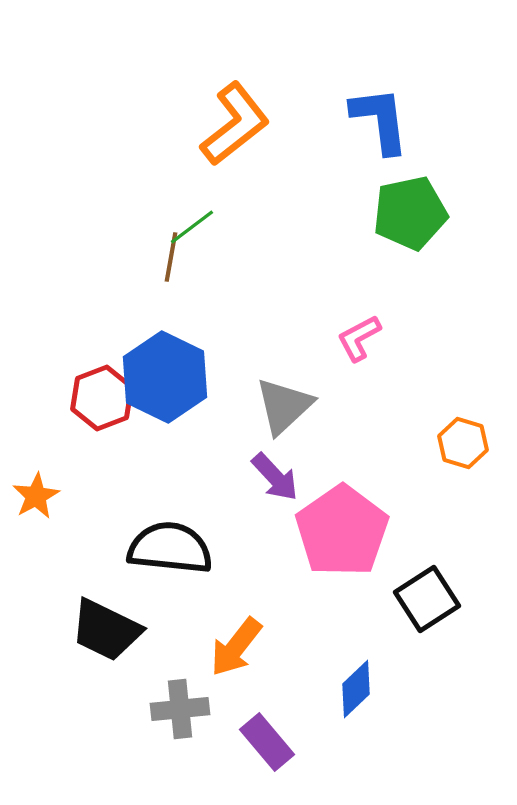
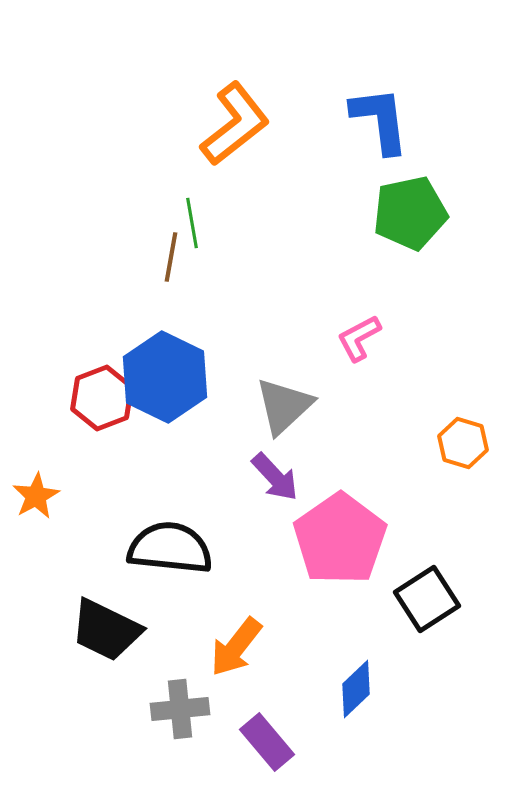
green line: moved 4 px up; rotated 63 degrees counterclockwise
pink pentagon: moved 2 px left, 8 px down
